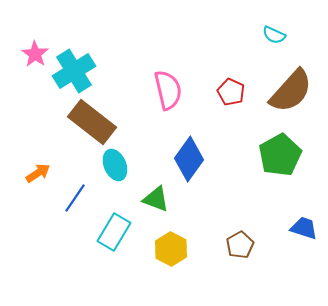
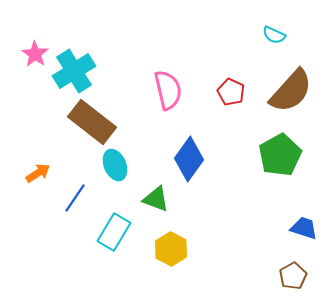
brown pentagon: moved 53 px right, 31 px down
